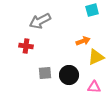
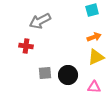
orange arrow: moved 11 px right, 4 px up
black circle: moved 1 px left
